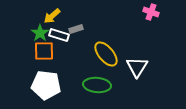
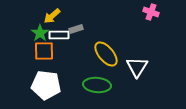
white rectangle: rotated 18 degrees counterclockwise
